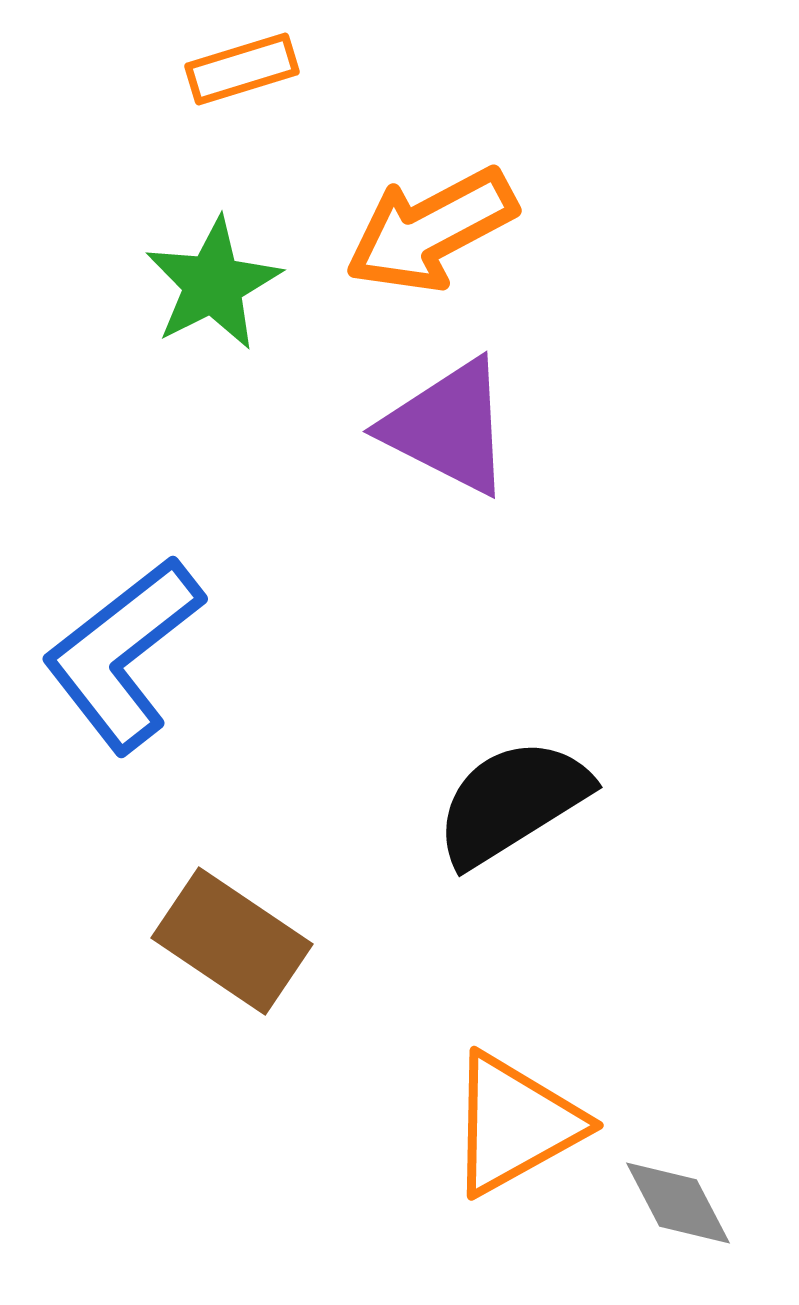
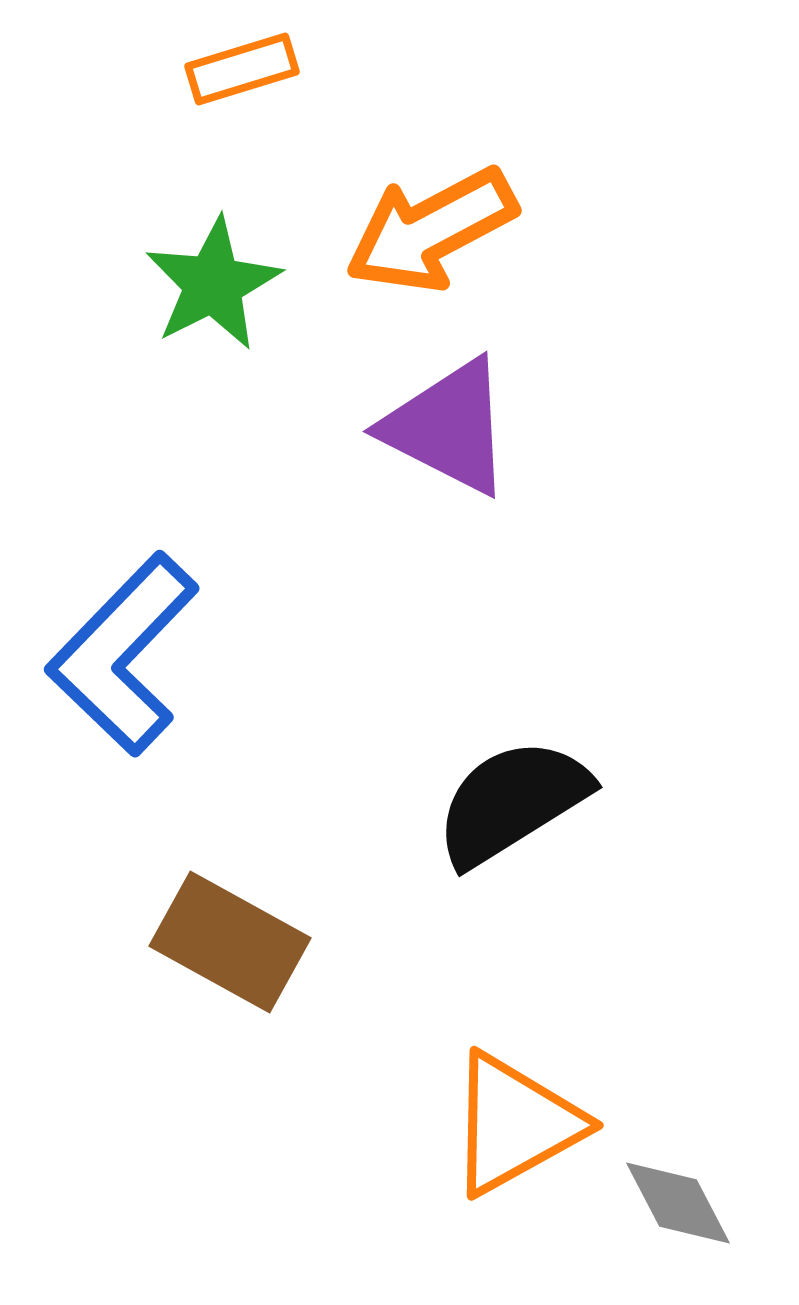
blue L-shape: rotated 8 degrees counterclockwise
brown rectangle: moved 2 px left, 1 px down; rotated 5 degrees counterclockwise
